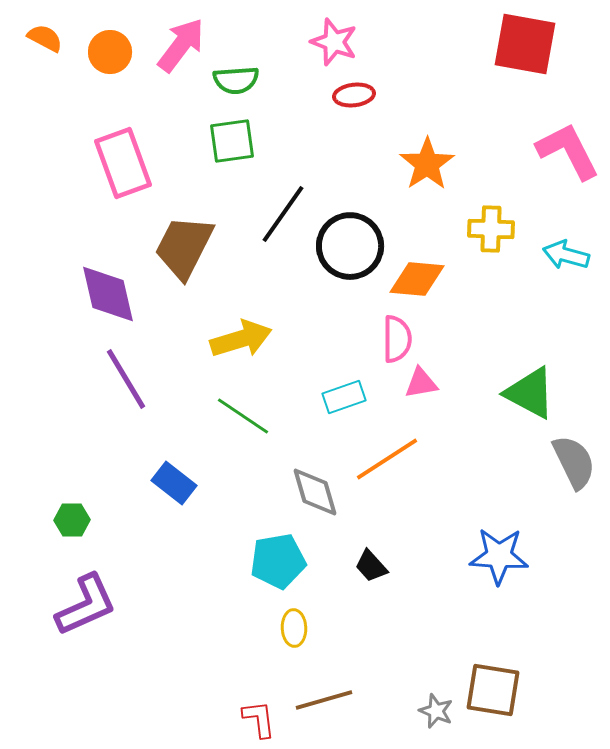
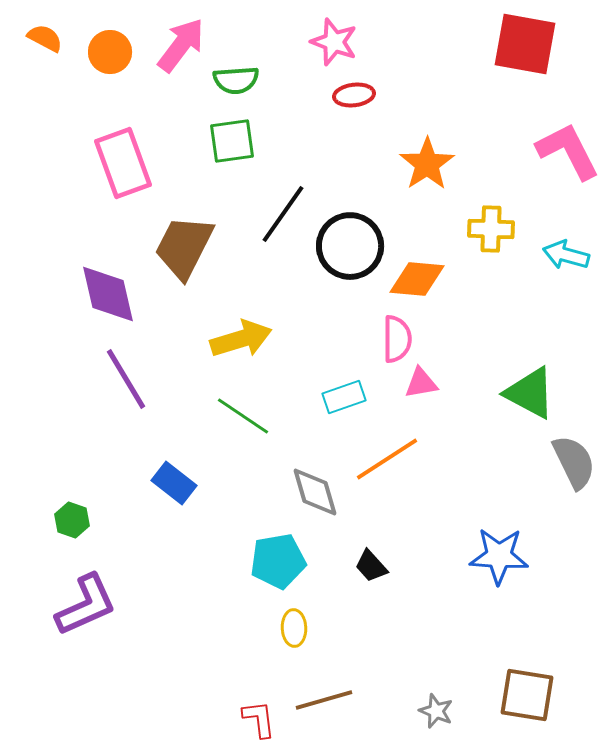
green hexagon: rotated 20 degrees clockwise
brown square: moved 34 px right, 5 px down
